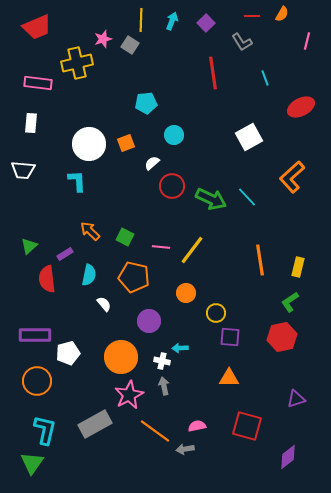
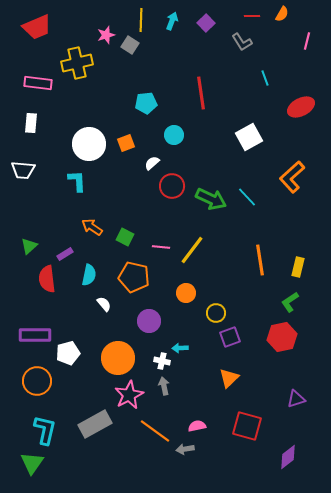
pink star at (103, 39): moved 3 px right, 4 px up
red line at (213, 73): moved 12 px left, 20 px down
orange arrow at (90, 231): moved 2 px right, 4 px up; rotated 10 degrees counterclockwise
purple square at (230, 337): rotated 25 degrees counterclockwise
orange circle at (121, 357): moved 3 px left, 1 px down
orange triangle at (229, 378): rotated 45 degrees counterclockwise
